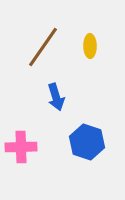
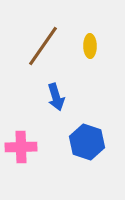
brown line: moved 1 px up
